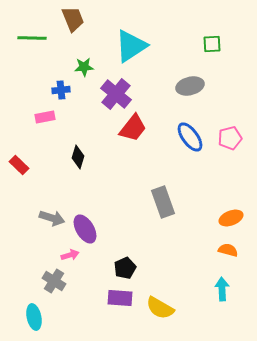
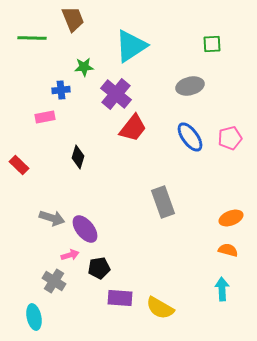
purple ellipse: rotated 8 degrees counterclockwise
black pentagon: moved 26 px left; rotated 15 degrees clockwise
